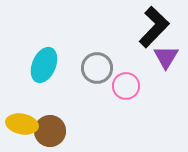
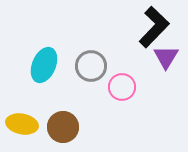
gray circle: moved 6 px left, 2 px up
pink circle: moved 4 px left, 1 px down
brown circle: moved 13 px right, 4 px up
